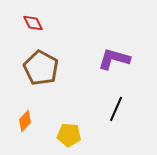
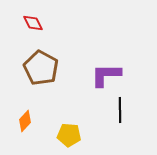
purple L-shape: moved 8 px left, 16 px down; rotated 16 degrees counterclockwise
black line: moved 4 px right, 1 px down; rotated 25 degrees counterclockwise
